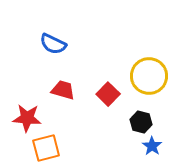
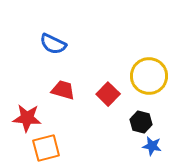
blue star: rotated 24 degrees counterclockwise
